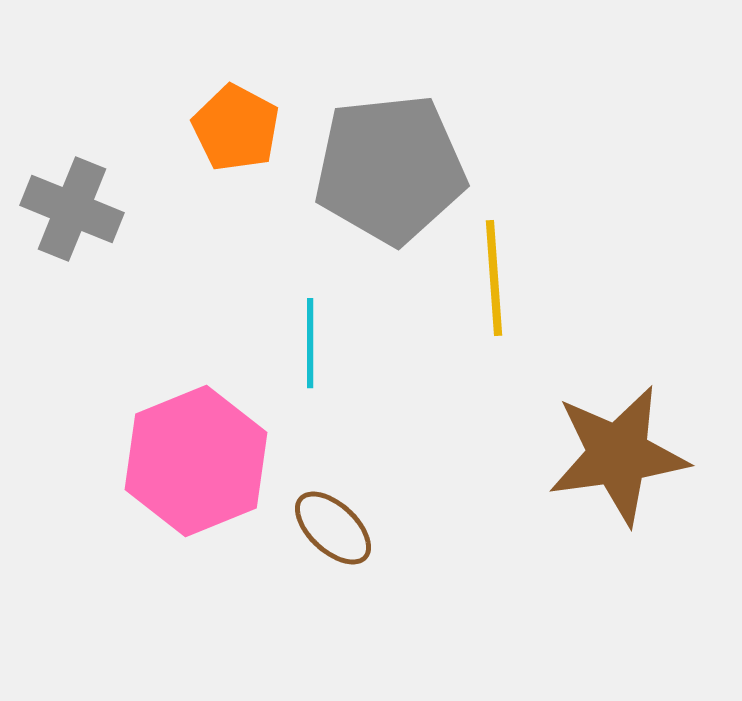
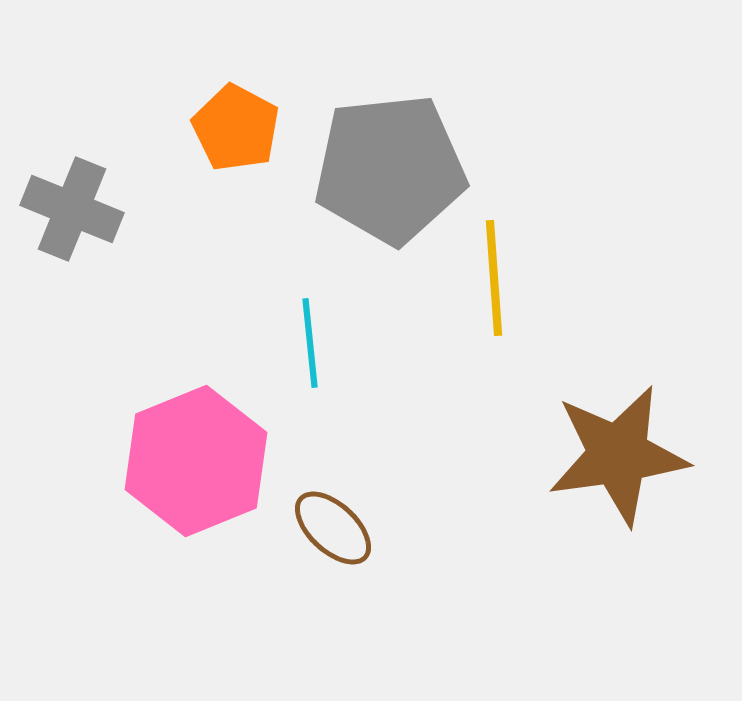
cyan line: rotated 6 degrees counterclockwise
